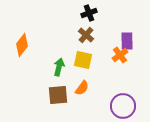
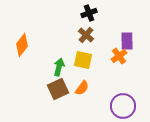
orange cross: moved 1 px left, 1 px down
brown square: moved 6 px up; rotated 20 degrees counterclockwise
